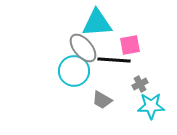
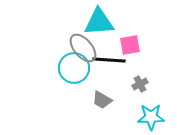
cyan triangle: moved 2 px right, 1 px up
black line: moved 5 px left
cyan circle: moved 3 px up
cyan star: moved 11 px down
